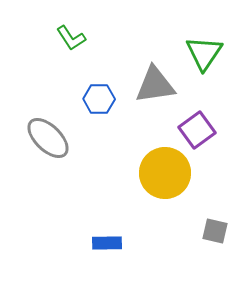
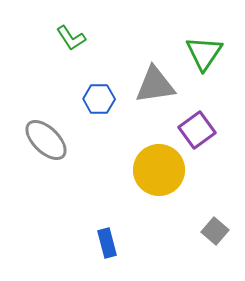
gray ellipse: moved 2 px left, 2 px down
yellow circle: moved 6 px left, 3 px up
gray square: rotated 28 degrees clockwise
blue rectangle: rotated 76 degrees clockwise
